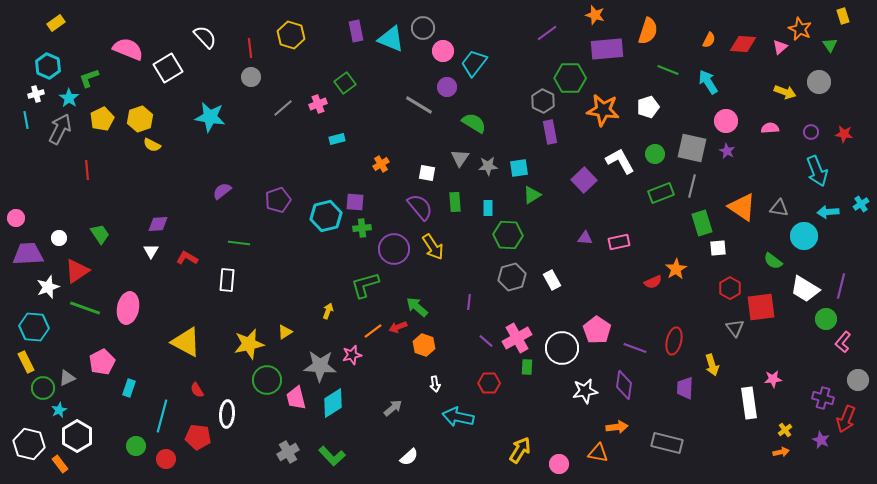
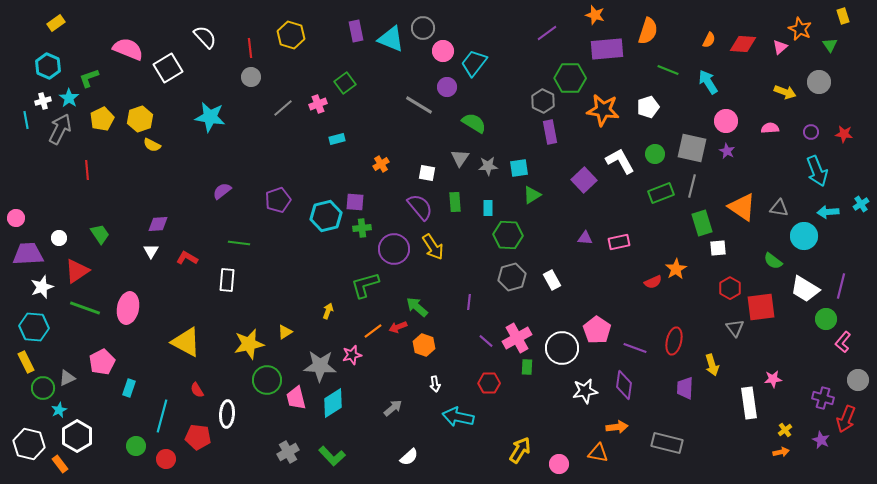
white cross at (36, 94): moved 7 px right, 7 px down
white star at (48, 287): moved 6 px left
